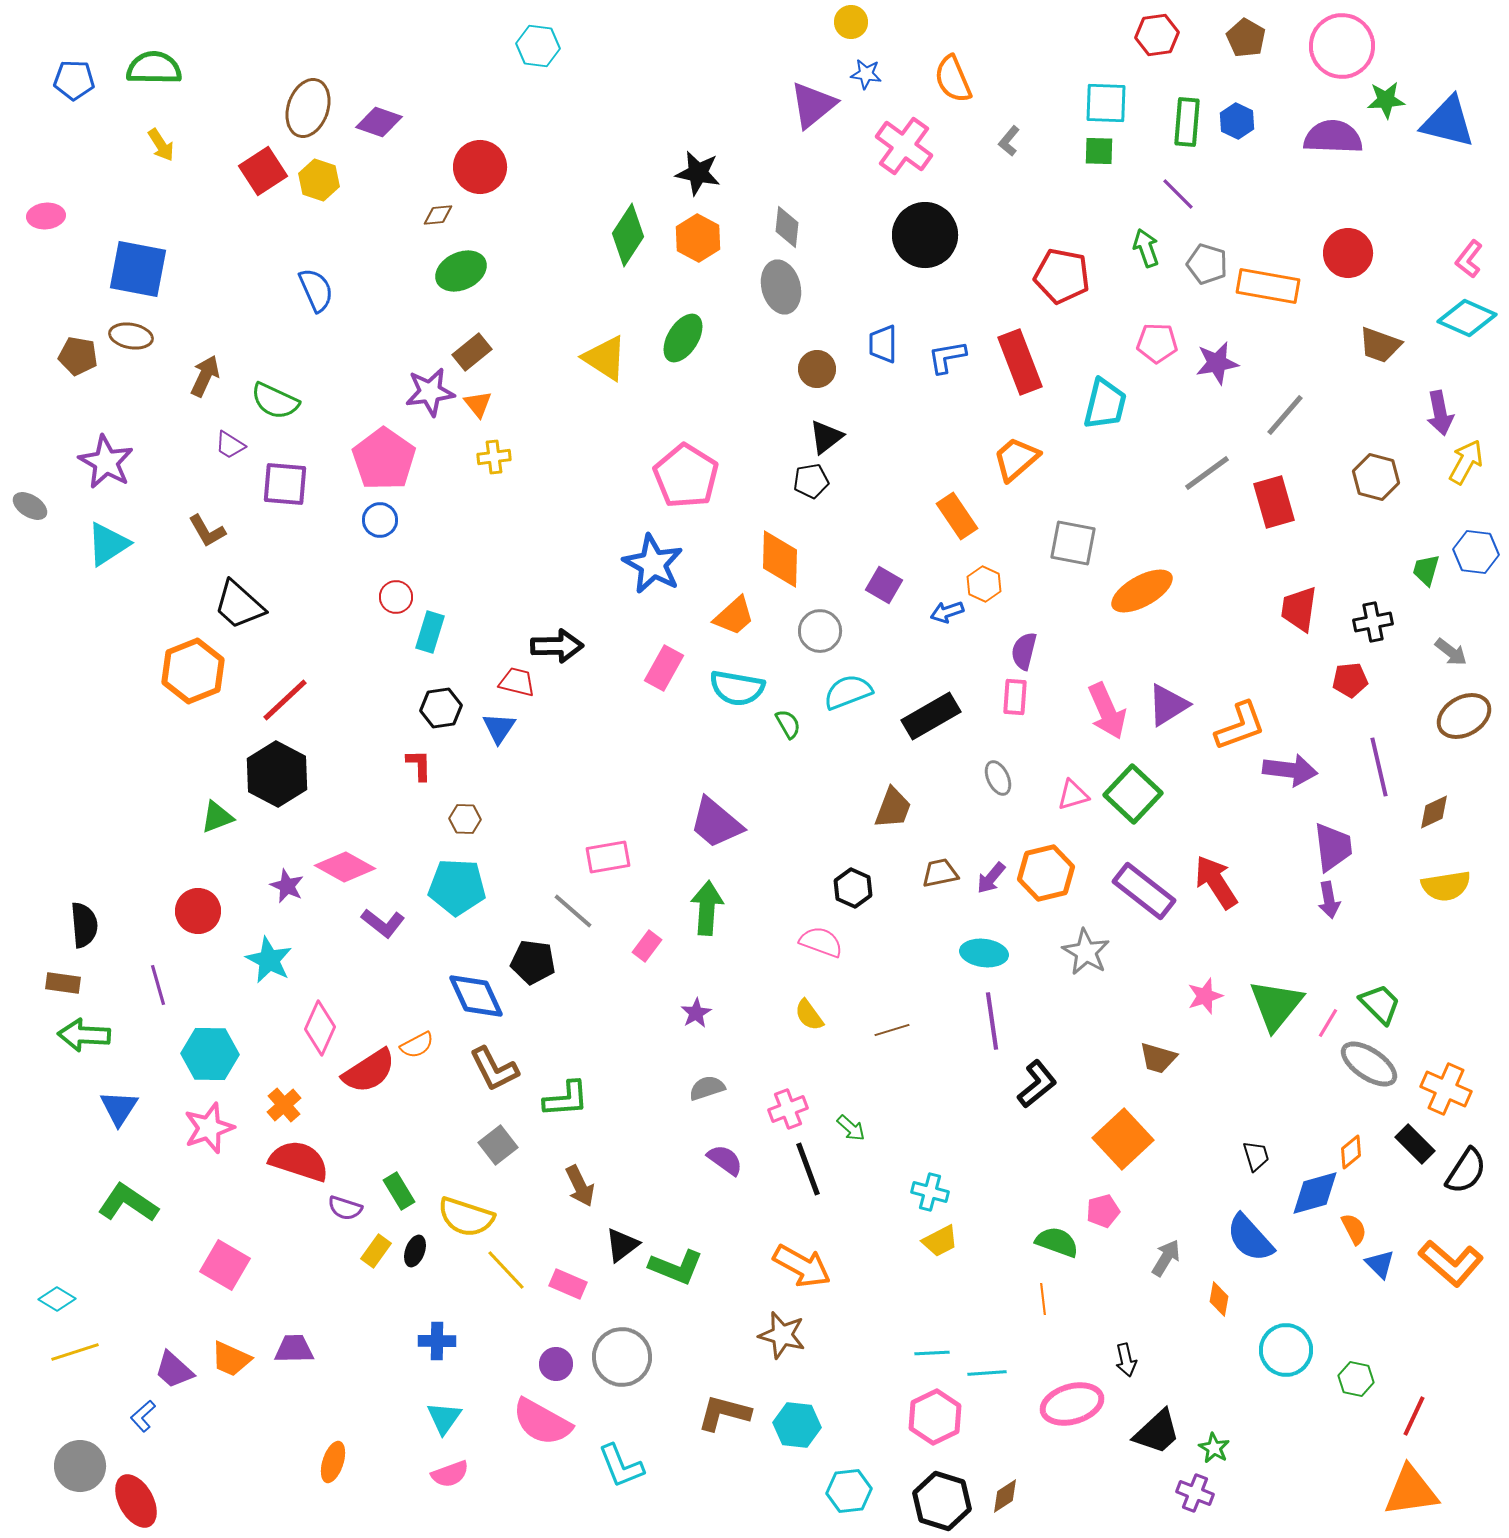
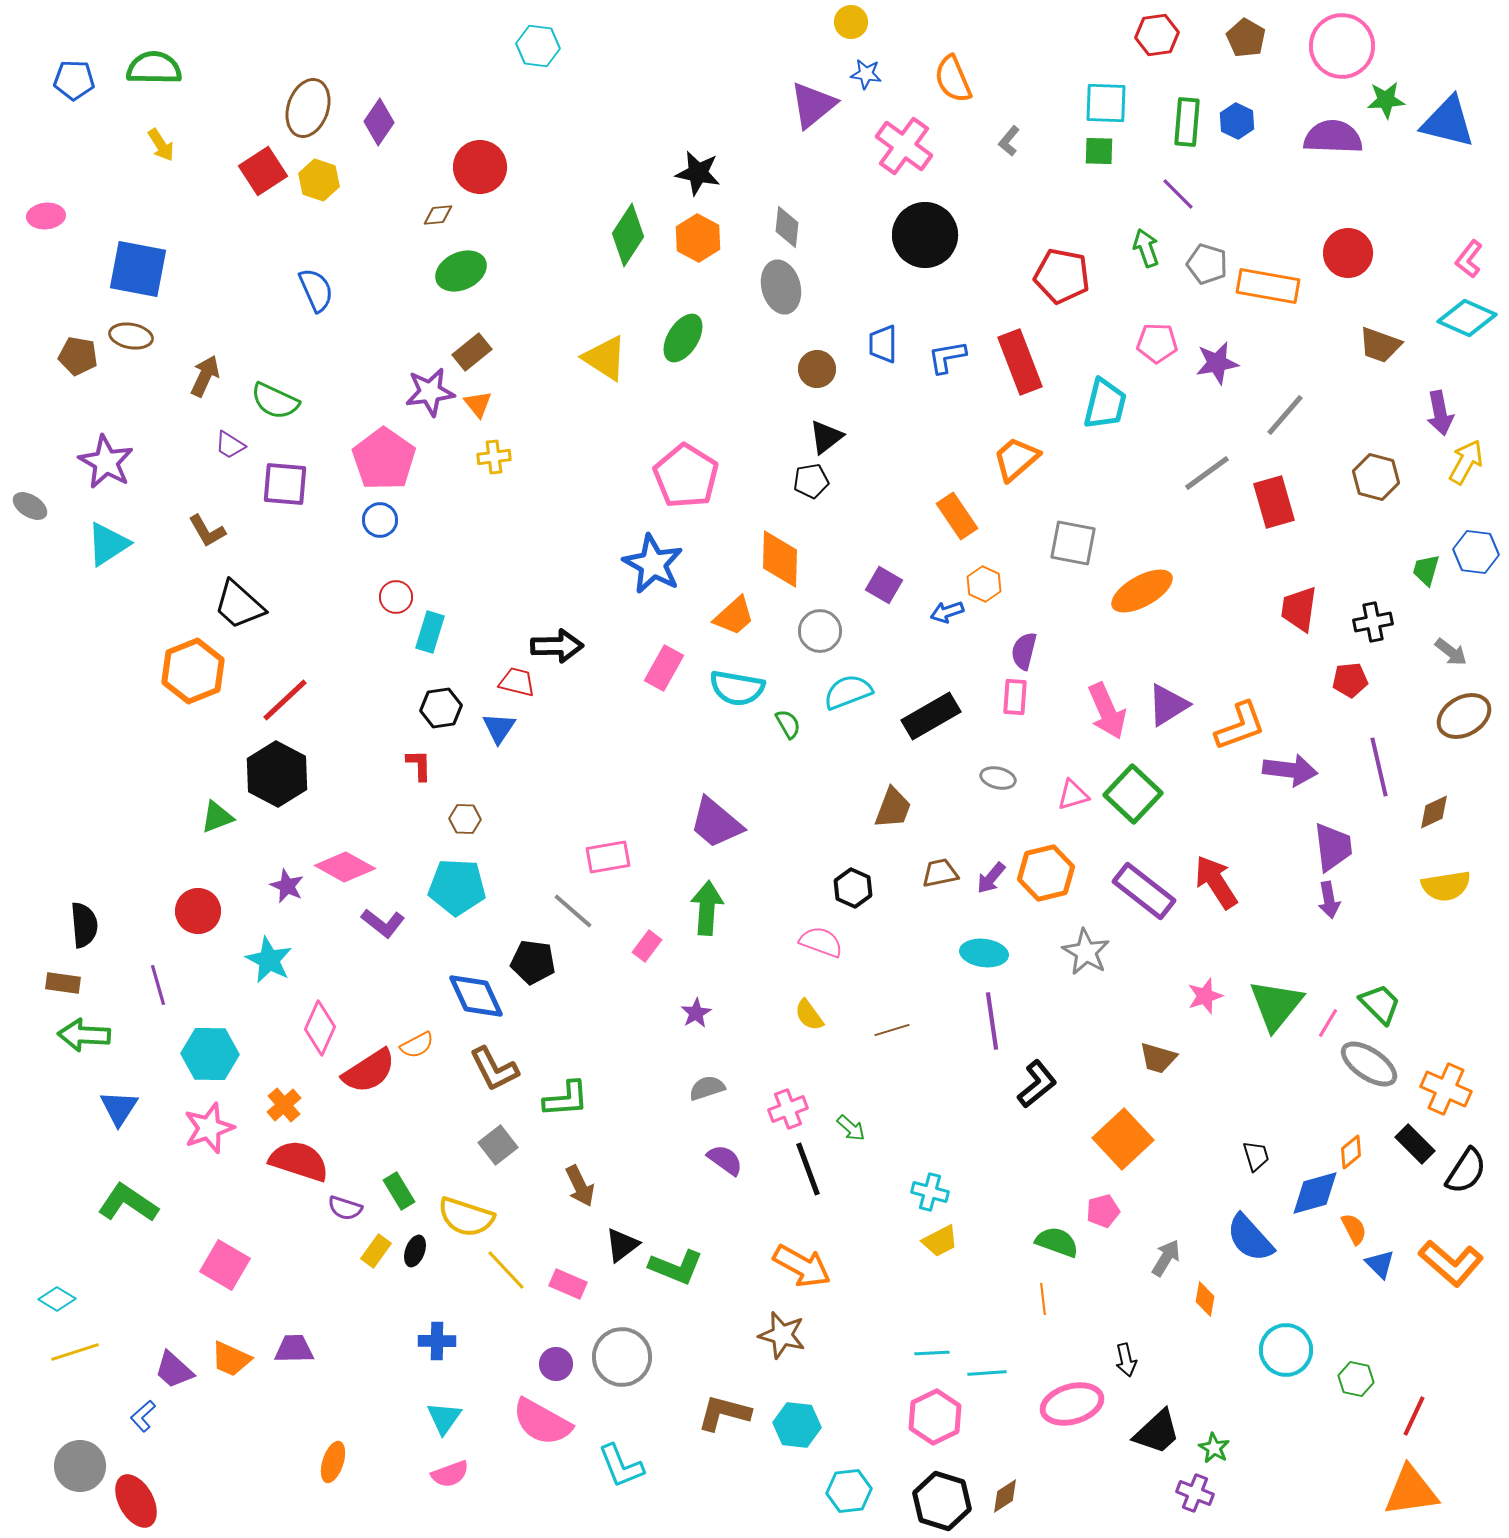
purple diamond at (379, 122): rotated 75 degrees counterclockwise
gray ellipse at (998, 778): rotated 52 degrees counterclockwise
orange diamond at (1219, 1299): moved 14 px left
